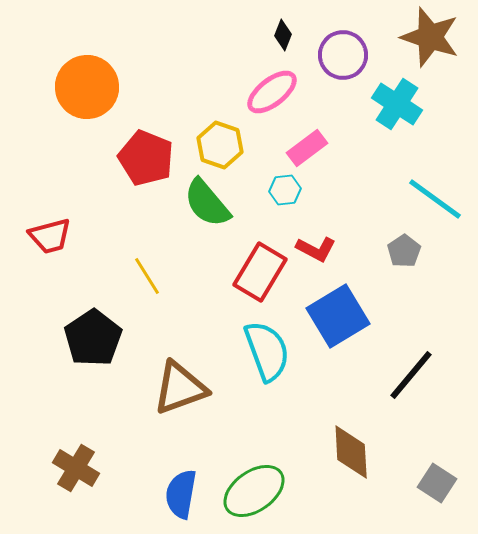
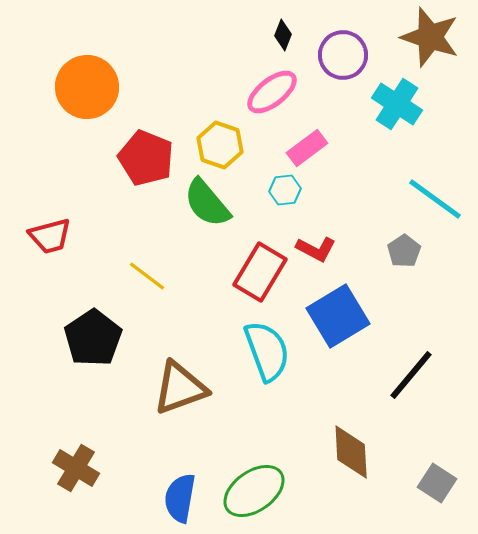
yellow line: rotated 21 degrees counterclockwise
blue semicircle: moved 1 px left, 4 px down
